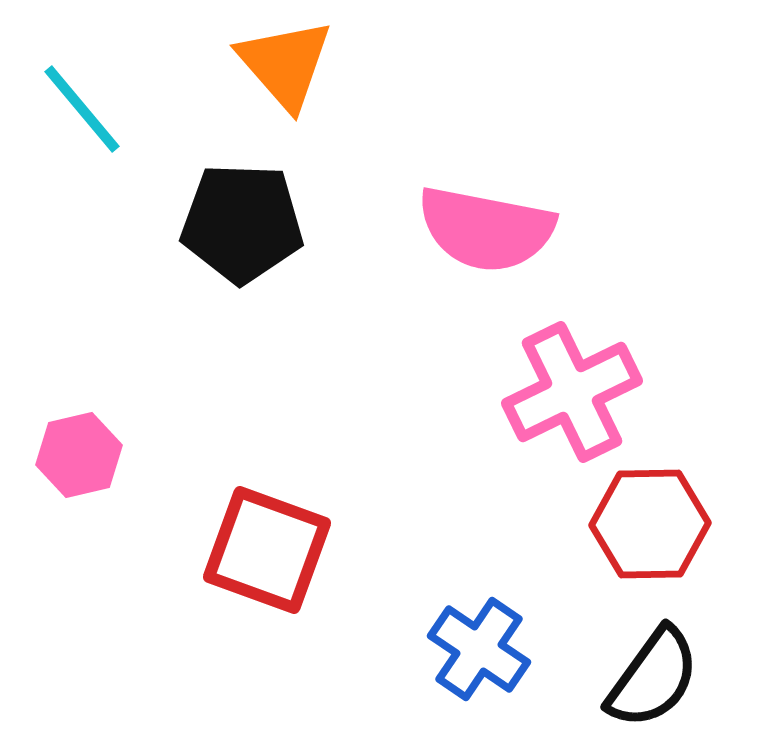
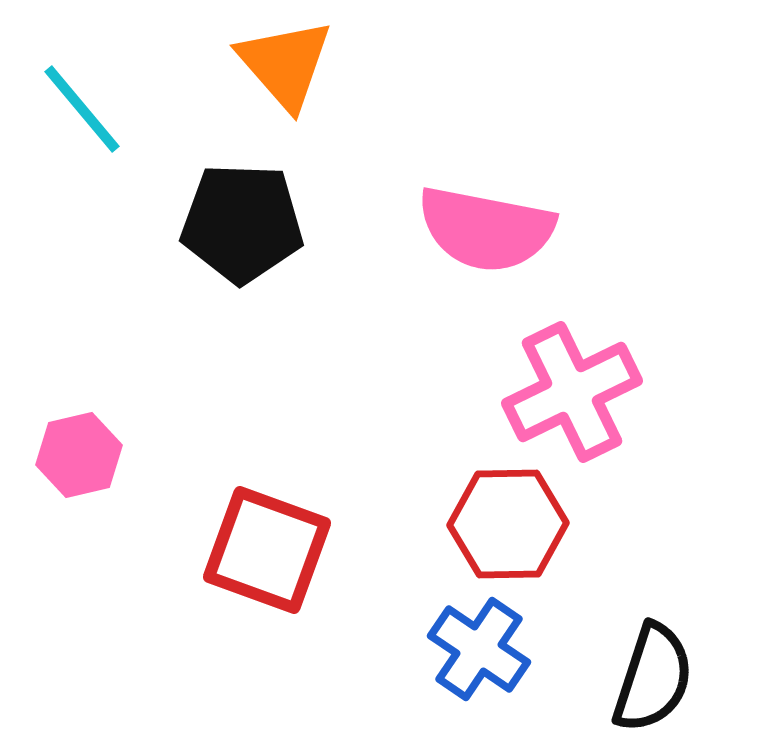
red hexagon: moved 142 px left
black semicircle: rotated 18 degrees counterclockwise
